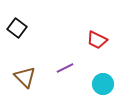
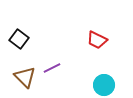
black square: moved 2 px right, 11 px down
purple line: moved 13 px left
cyan circle: moved 1 px right, 1 px down
